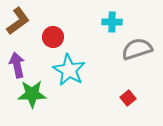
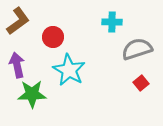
red square: moved 13 px right, 15 px up
